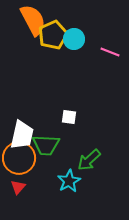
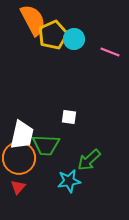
cyan star: rotated 20 degrees clockwise
